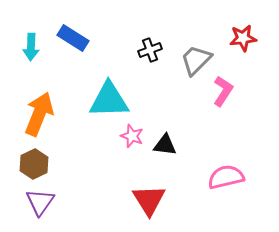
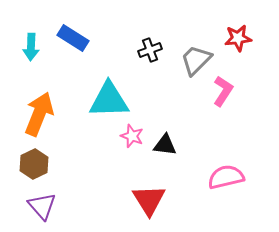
red star: moved 5 px left
purple triangle: moved 2 px right, 4 px down; rotated 16 degrees counterclockwise
